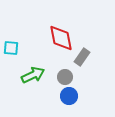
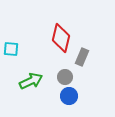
red diamond: rotated 24 degrees clockwise
cyan square: moved 1 px down
gray rectangle: rotated 12 degrees counterclockwise
green arrow: moved 2 px left, 6 px down
